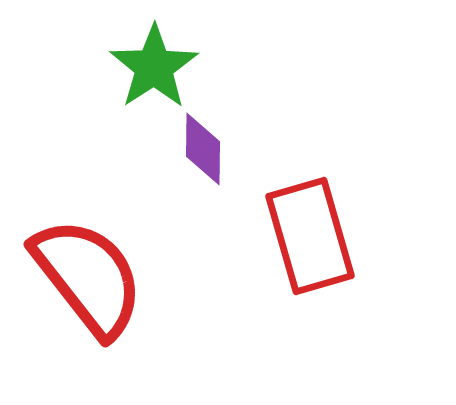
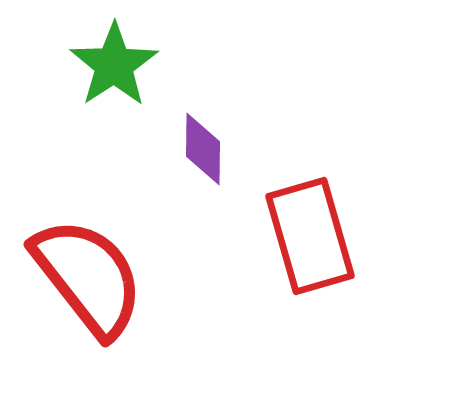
green star: moved 40 px left, 2 px up
